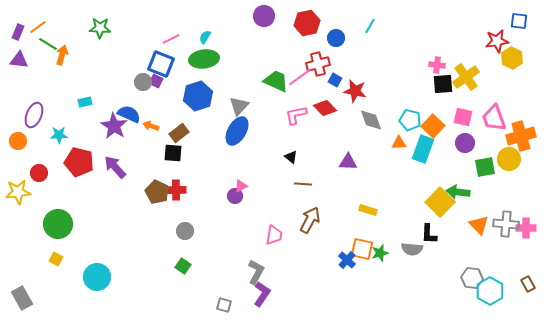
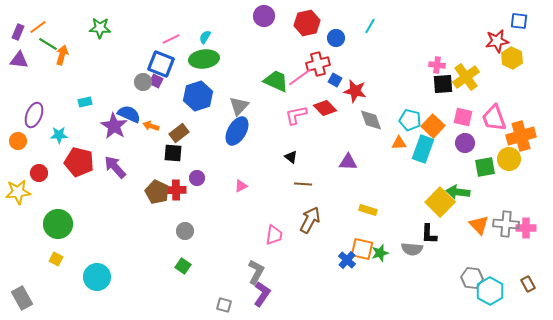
purple circle at (235, 196): moved 38 px left, 18 px up
